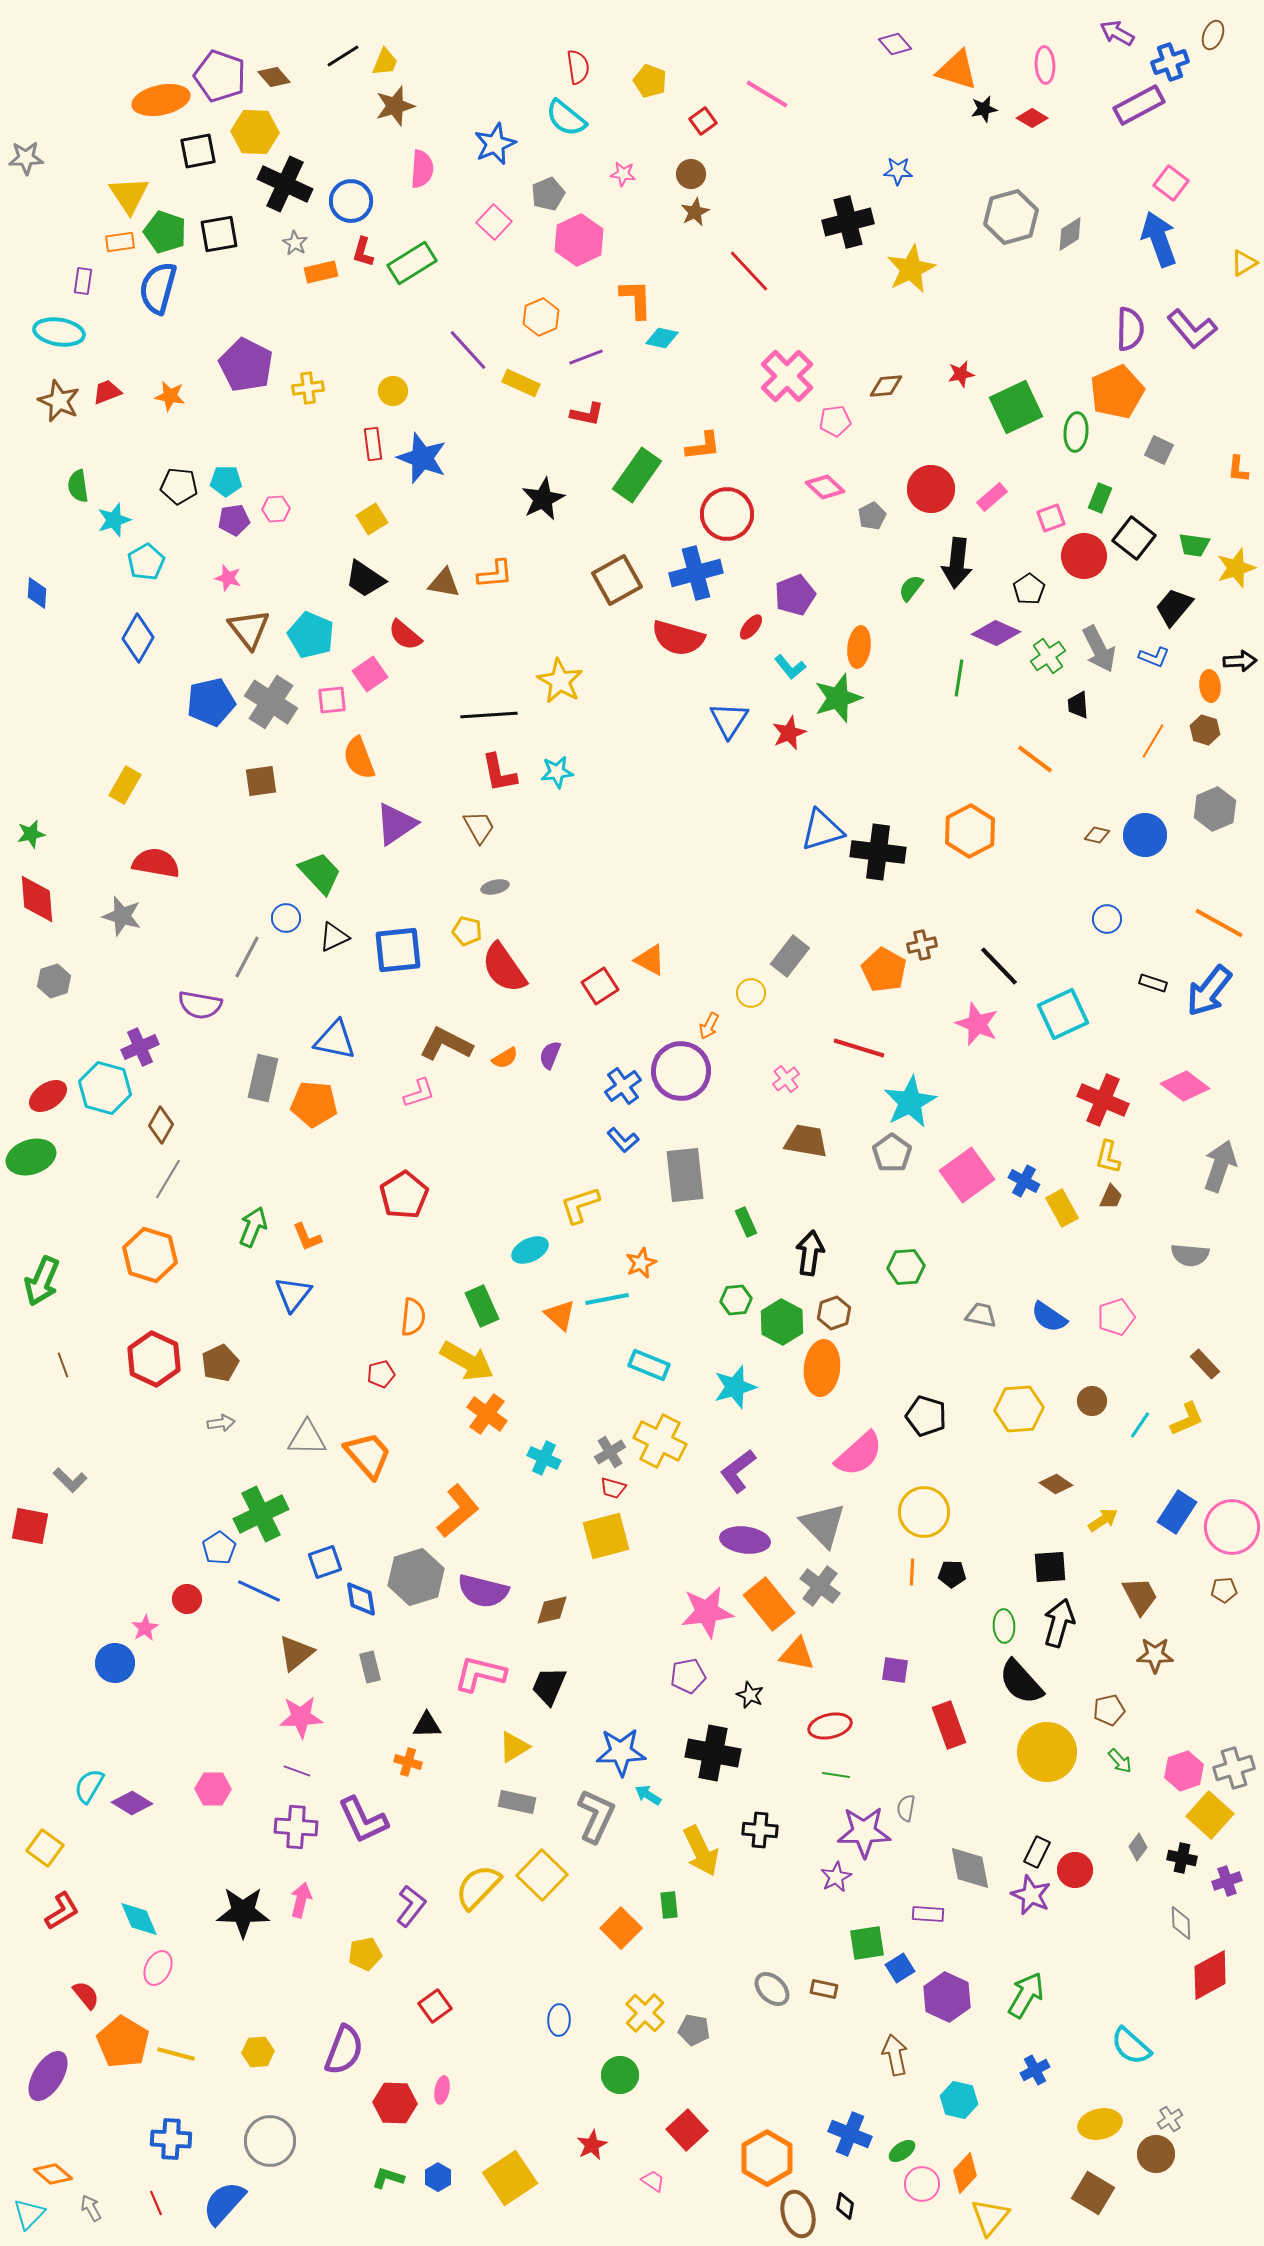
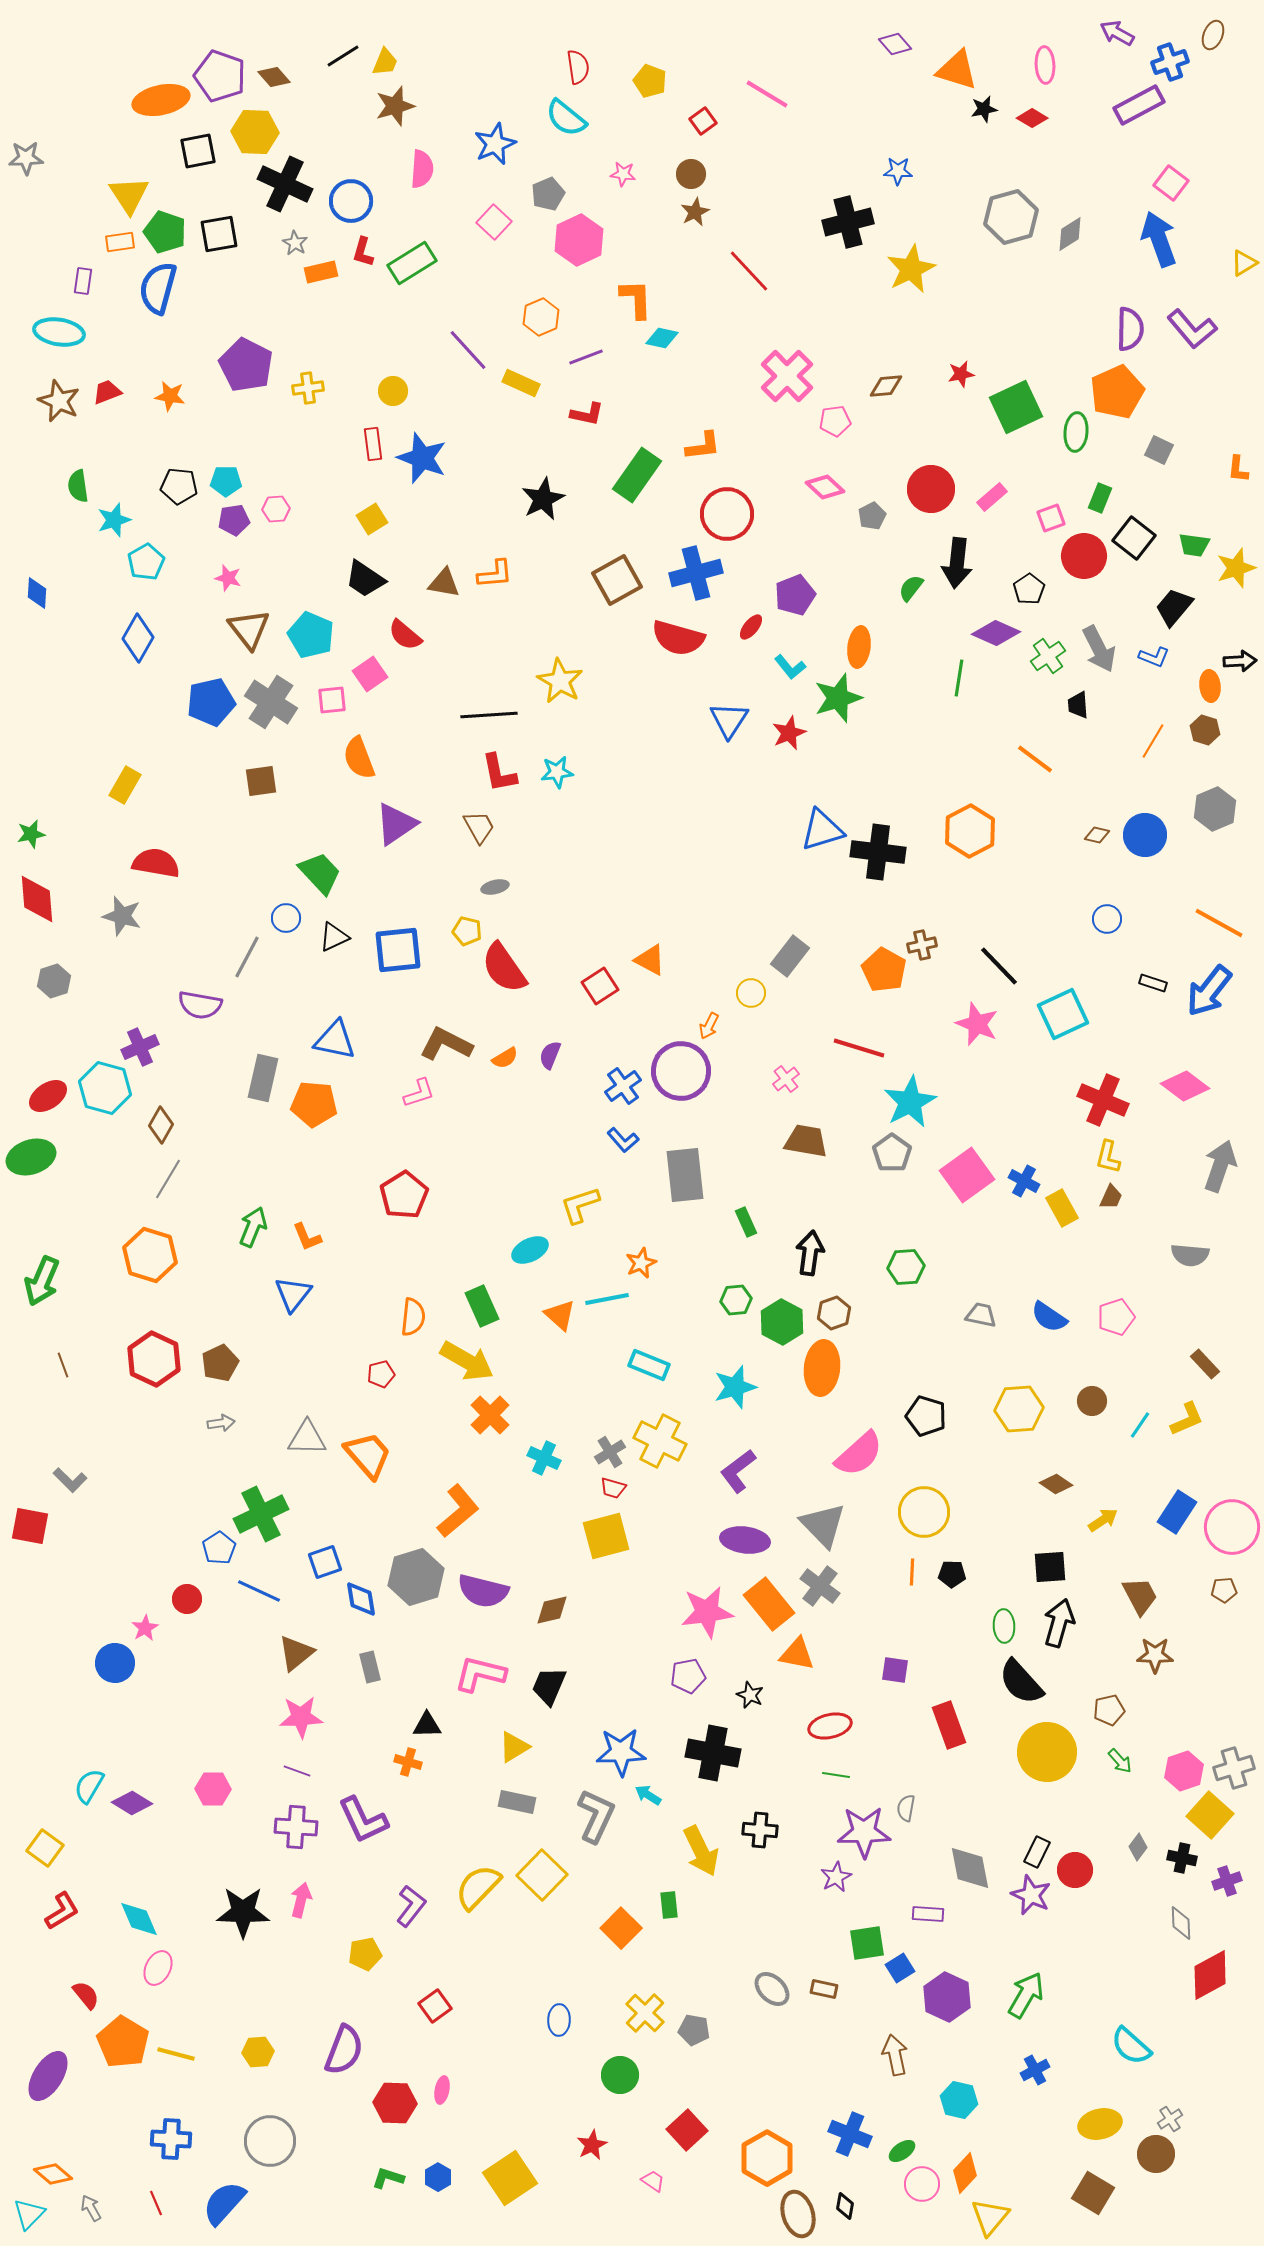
orange cross at (487, 1414): moved 3 px right, 1 px down; rotated 9 degrees clockwise
